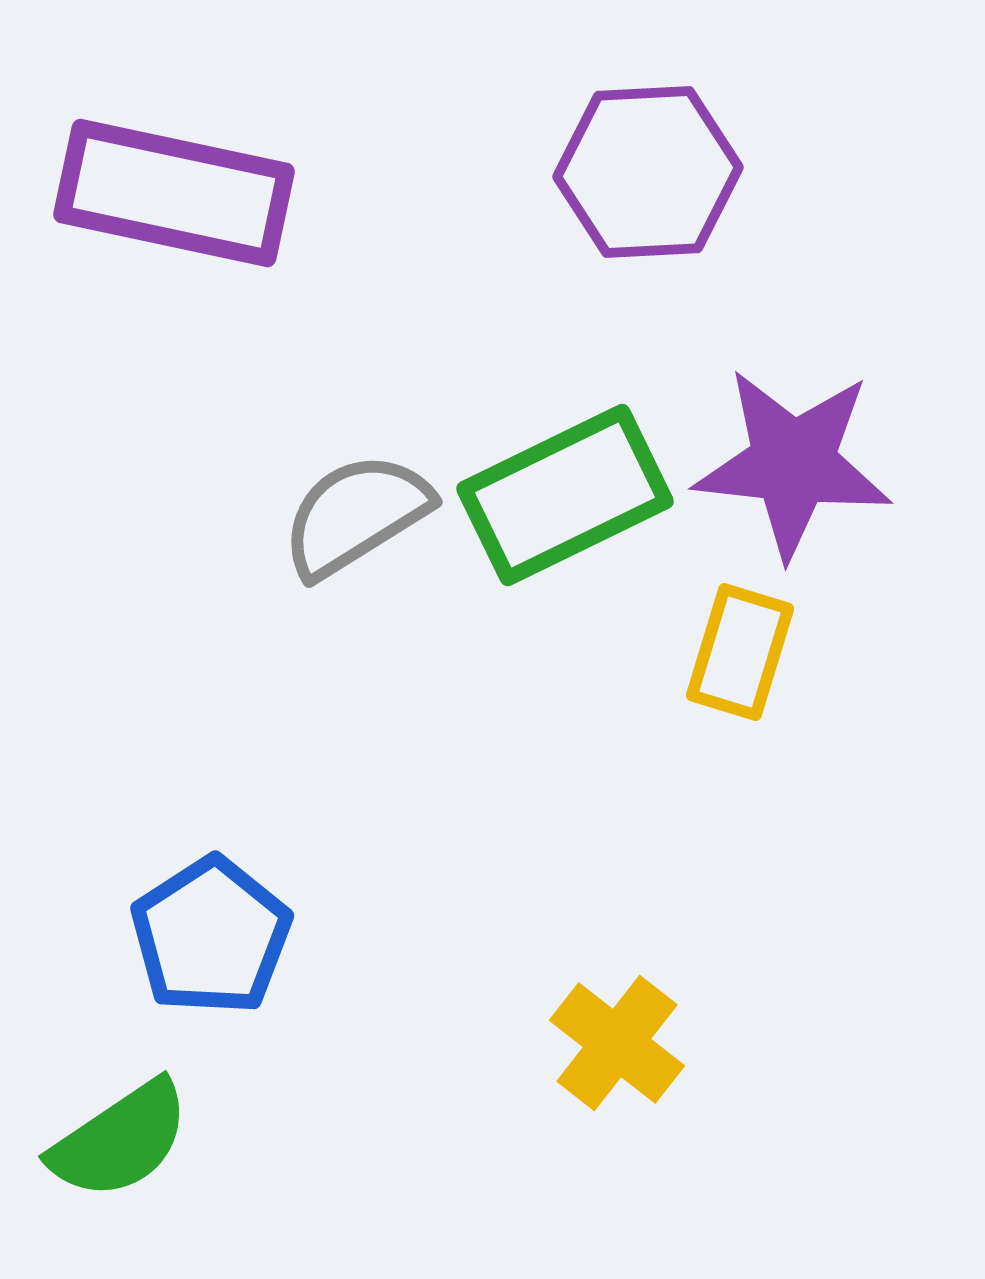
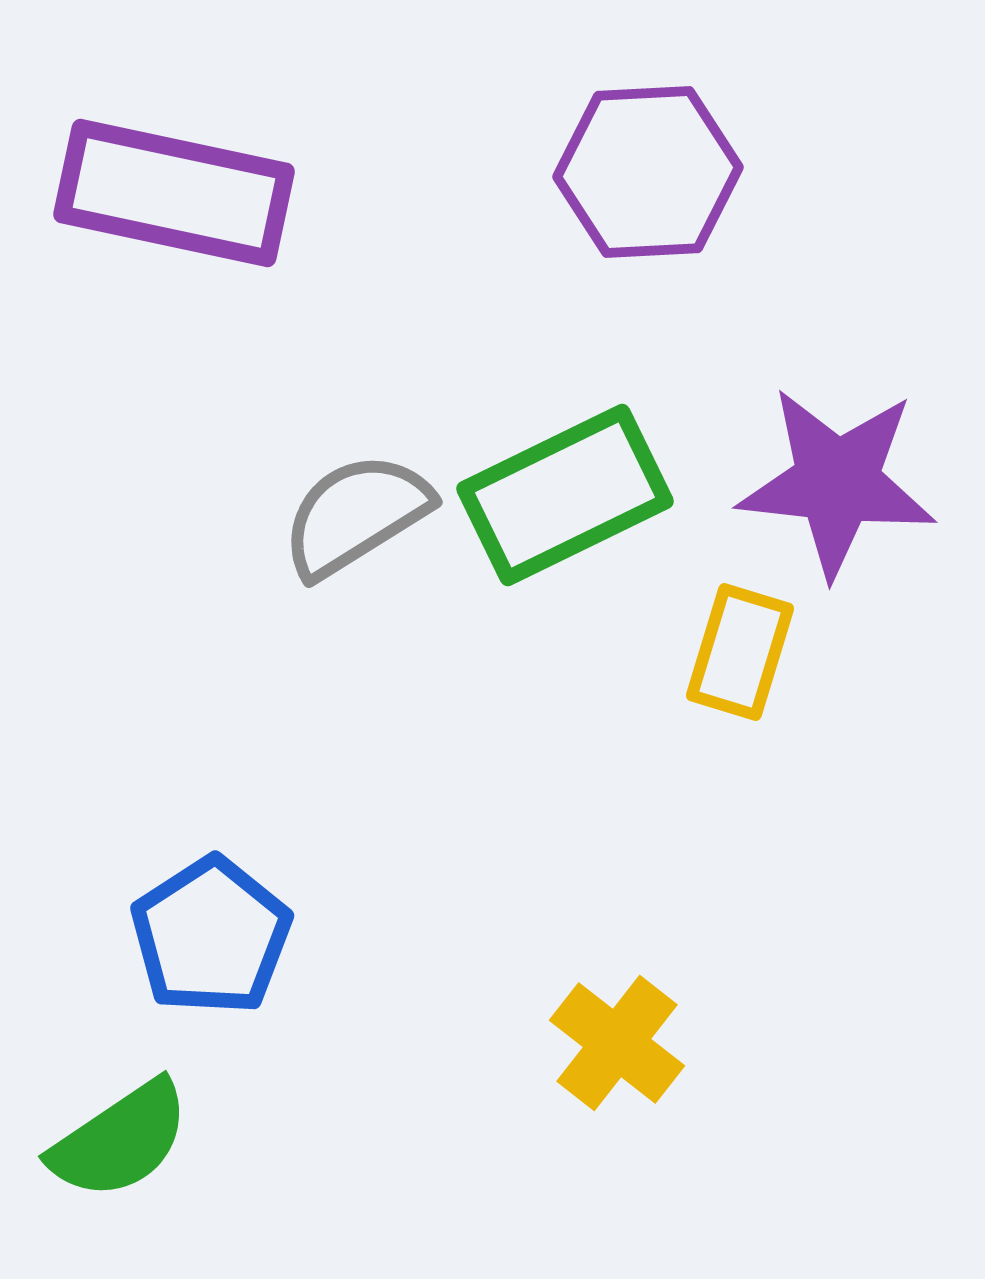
purple star: moved 44 px right, 19 px down
